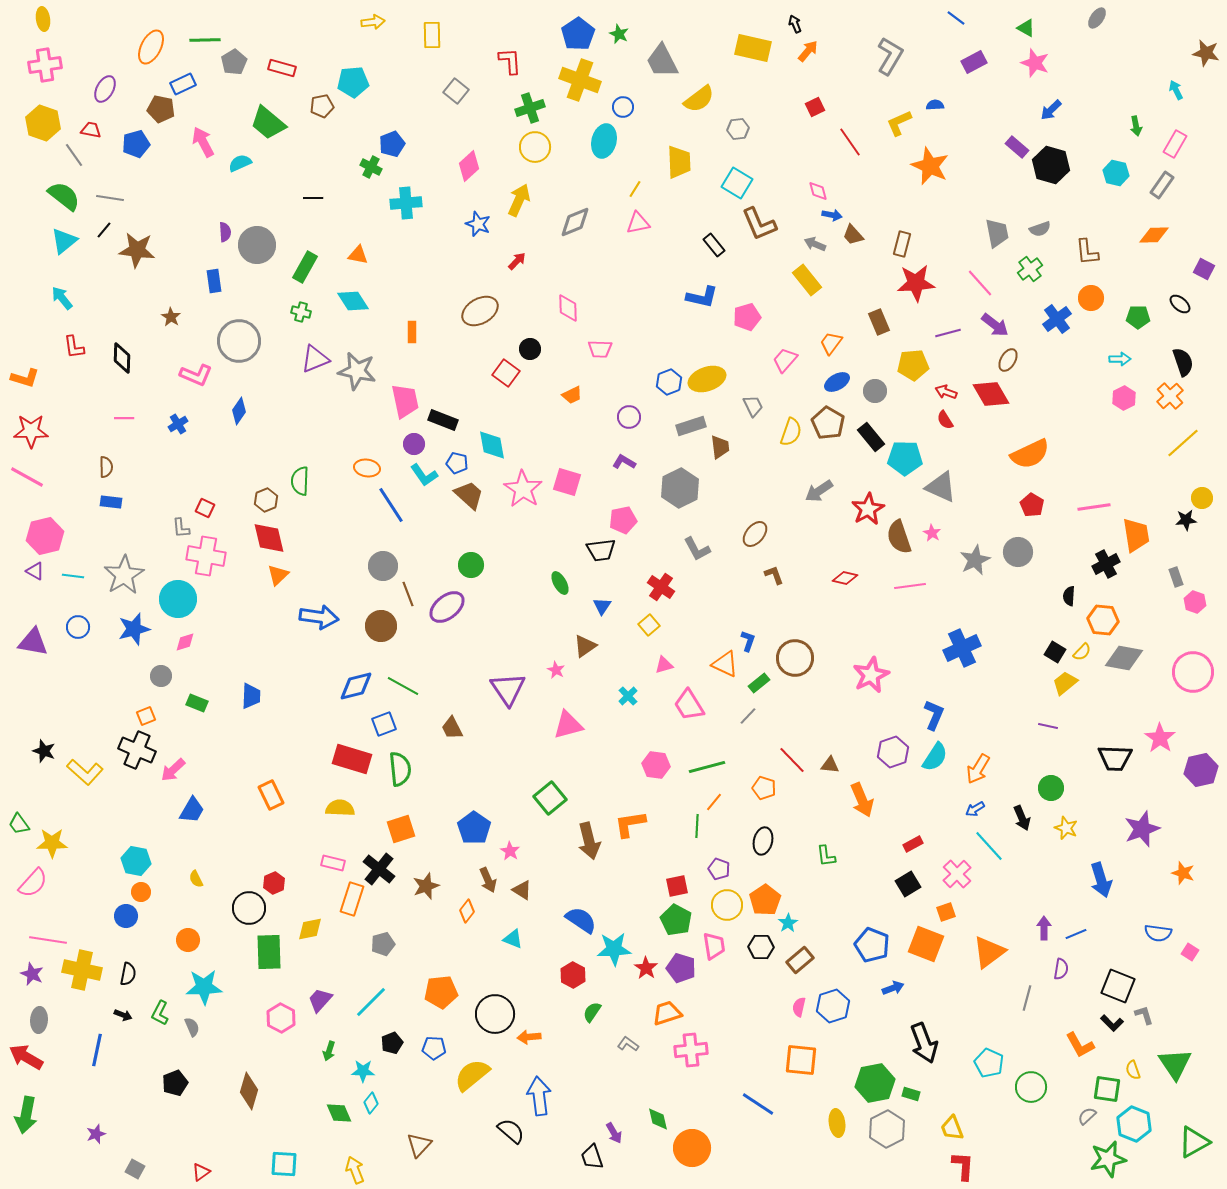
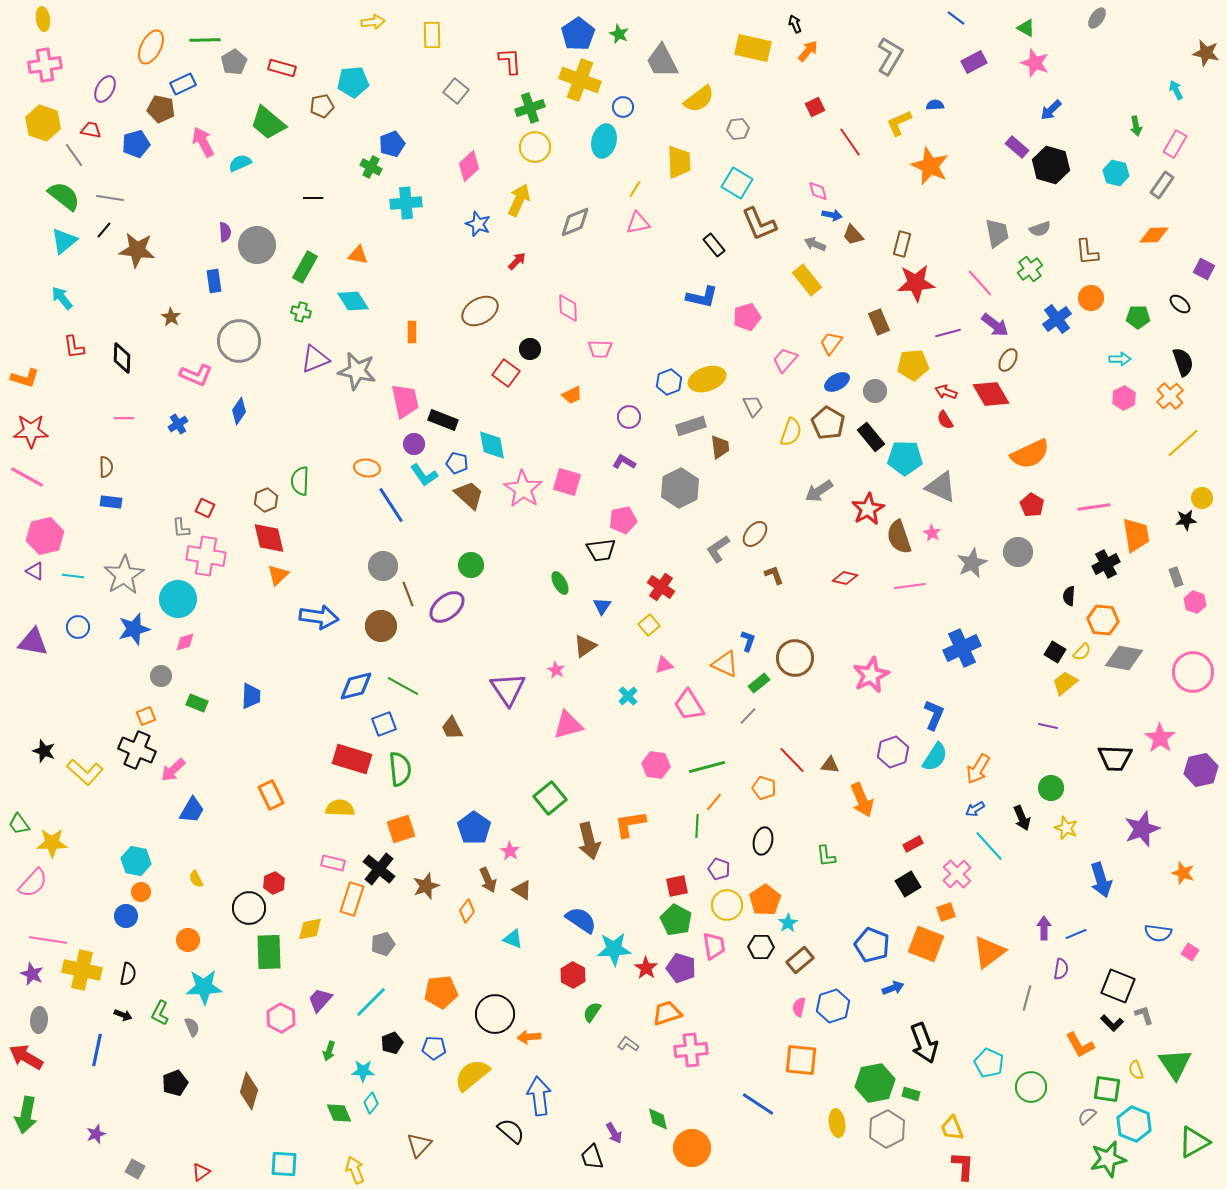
gray L-shape at (697, 549): moved 21 px right; rotated 84 degrees clockwise
gray star at (975, 560): moved 3 px left, 3 px down
yellow semicircle at (1133, 1070): moved 3 px right
